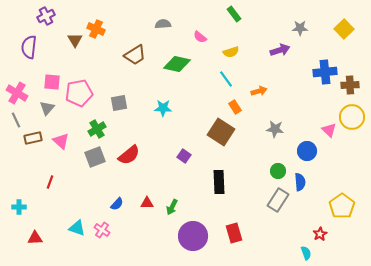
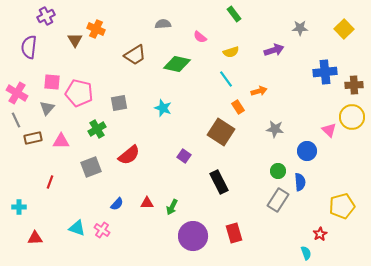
purple arrow at (280, 50): moved 6 px left
brown cross at (350, 85): moved 4 px right
pink pentagon at (79, 93): rotated 24 degrees clockwise
orange rectangle at (235, 107): moved 3 px right
cyan star at (163, 108): rotated 18 degrees clockwise
pink triangle at (61, 141): rotated 42 degrees counterclockwise
gray square at (95, 157): moved 4 px left, 10 px down
black rectangle at (219, 182): rotated 25 degrees counterclockwise
yellow pentagon at (342, 206): rotated 20 degrees clockwise
